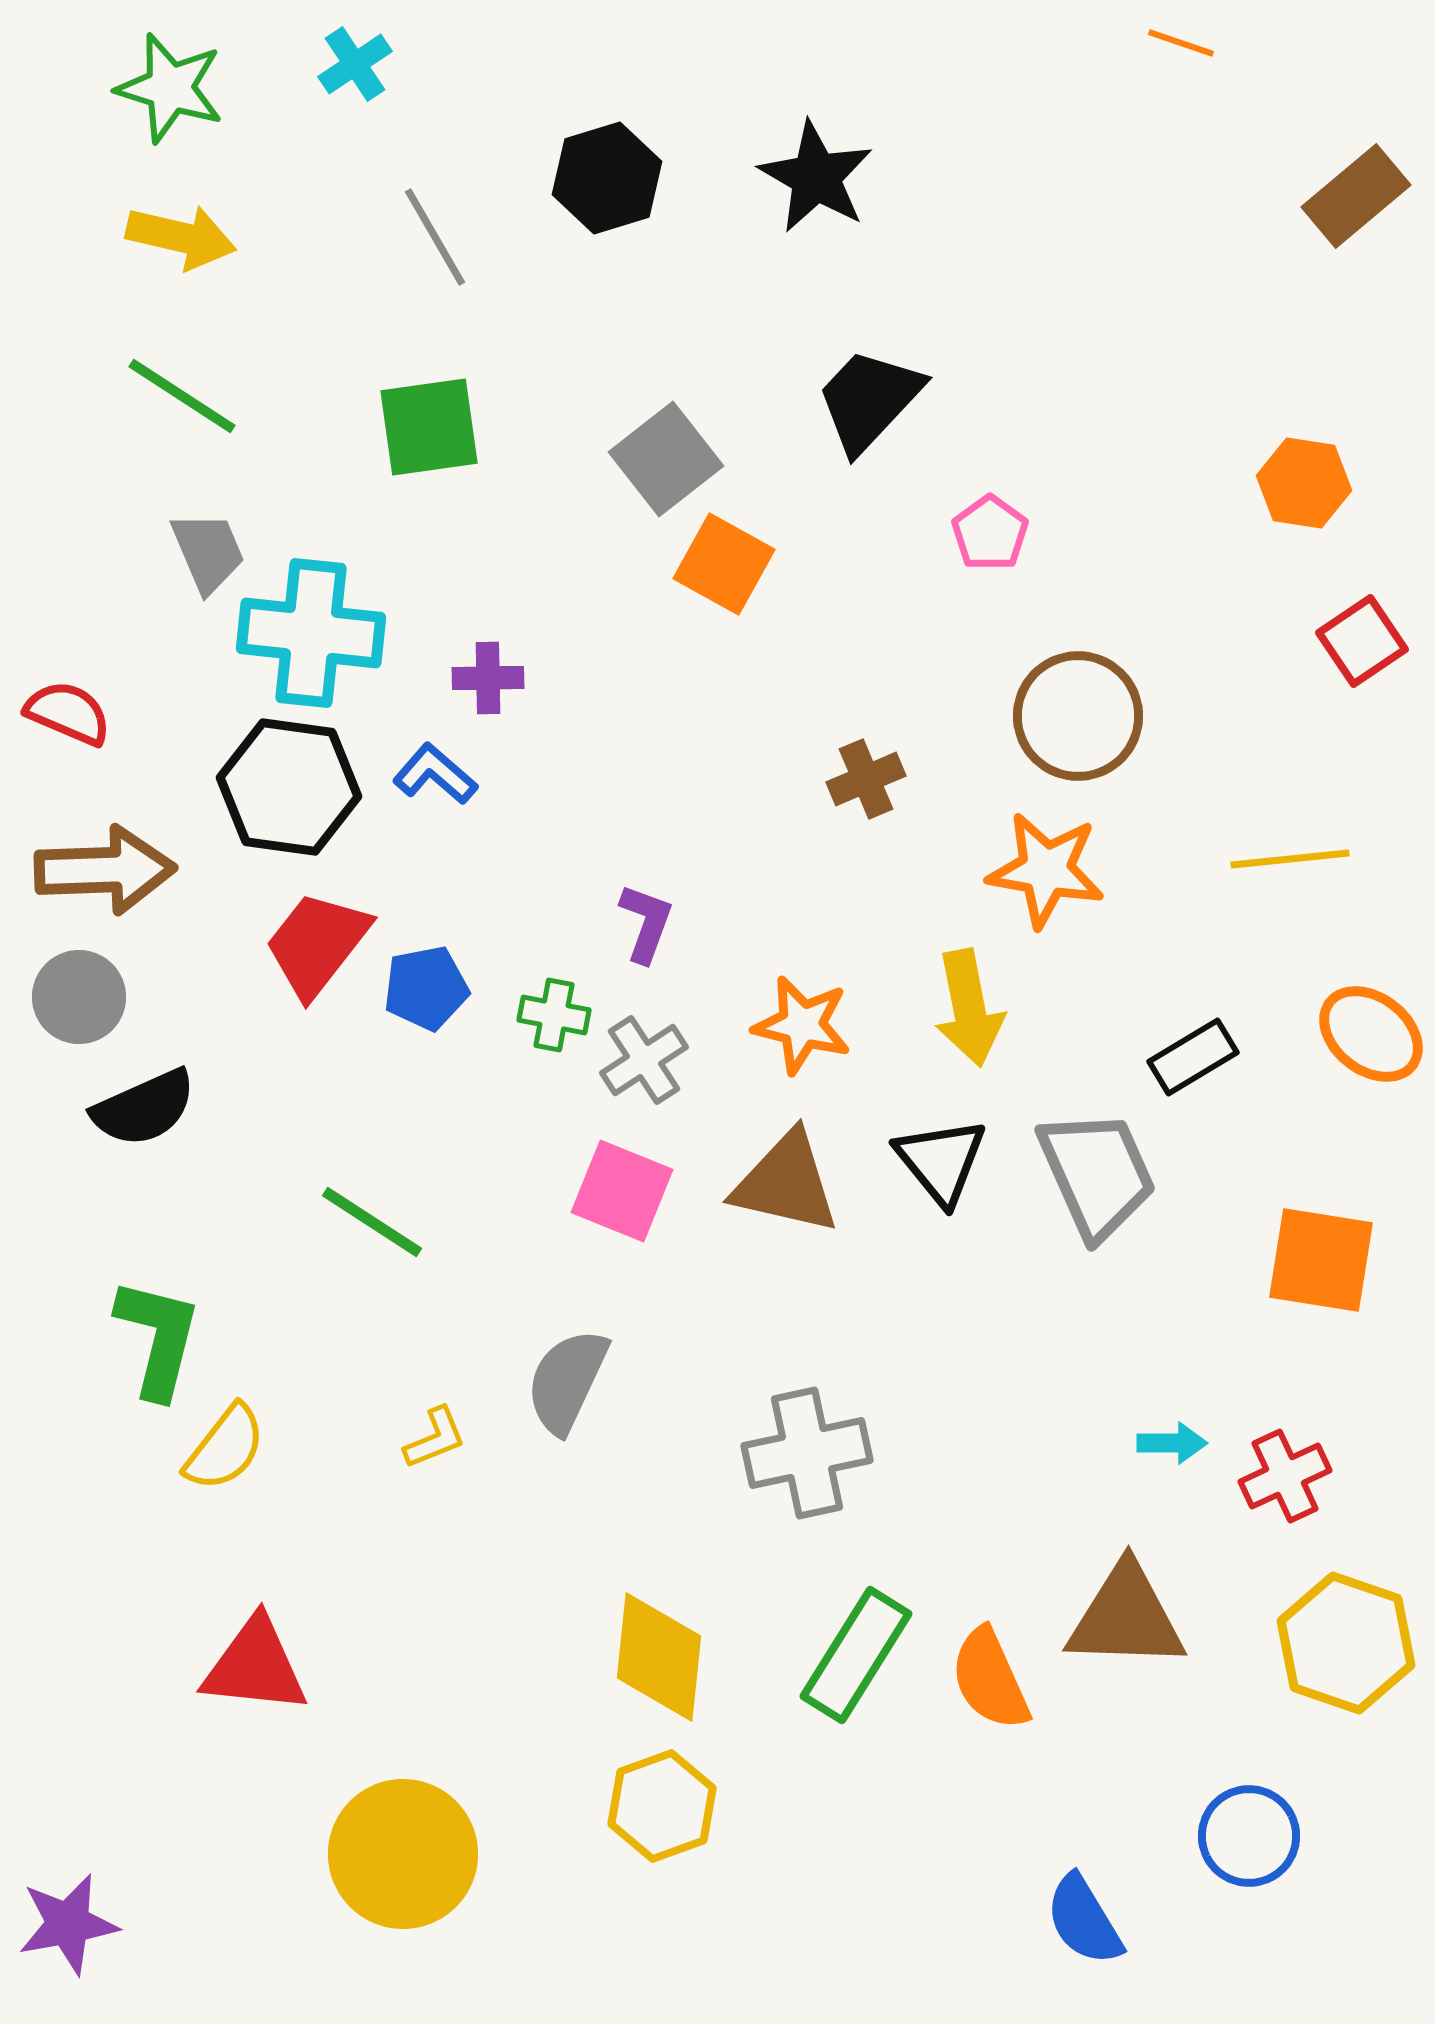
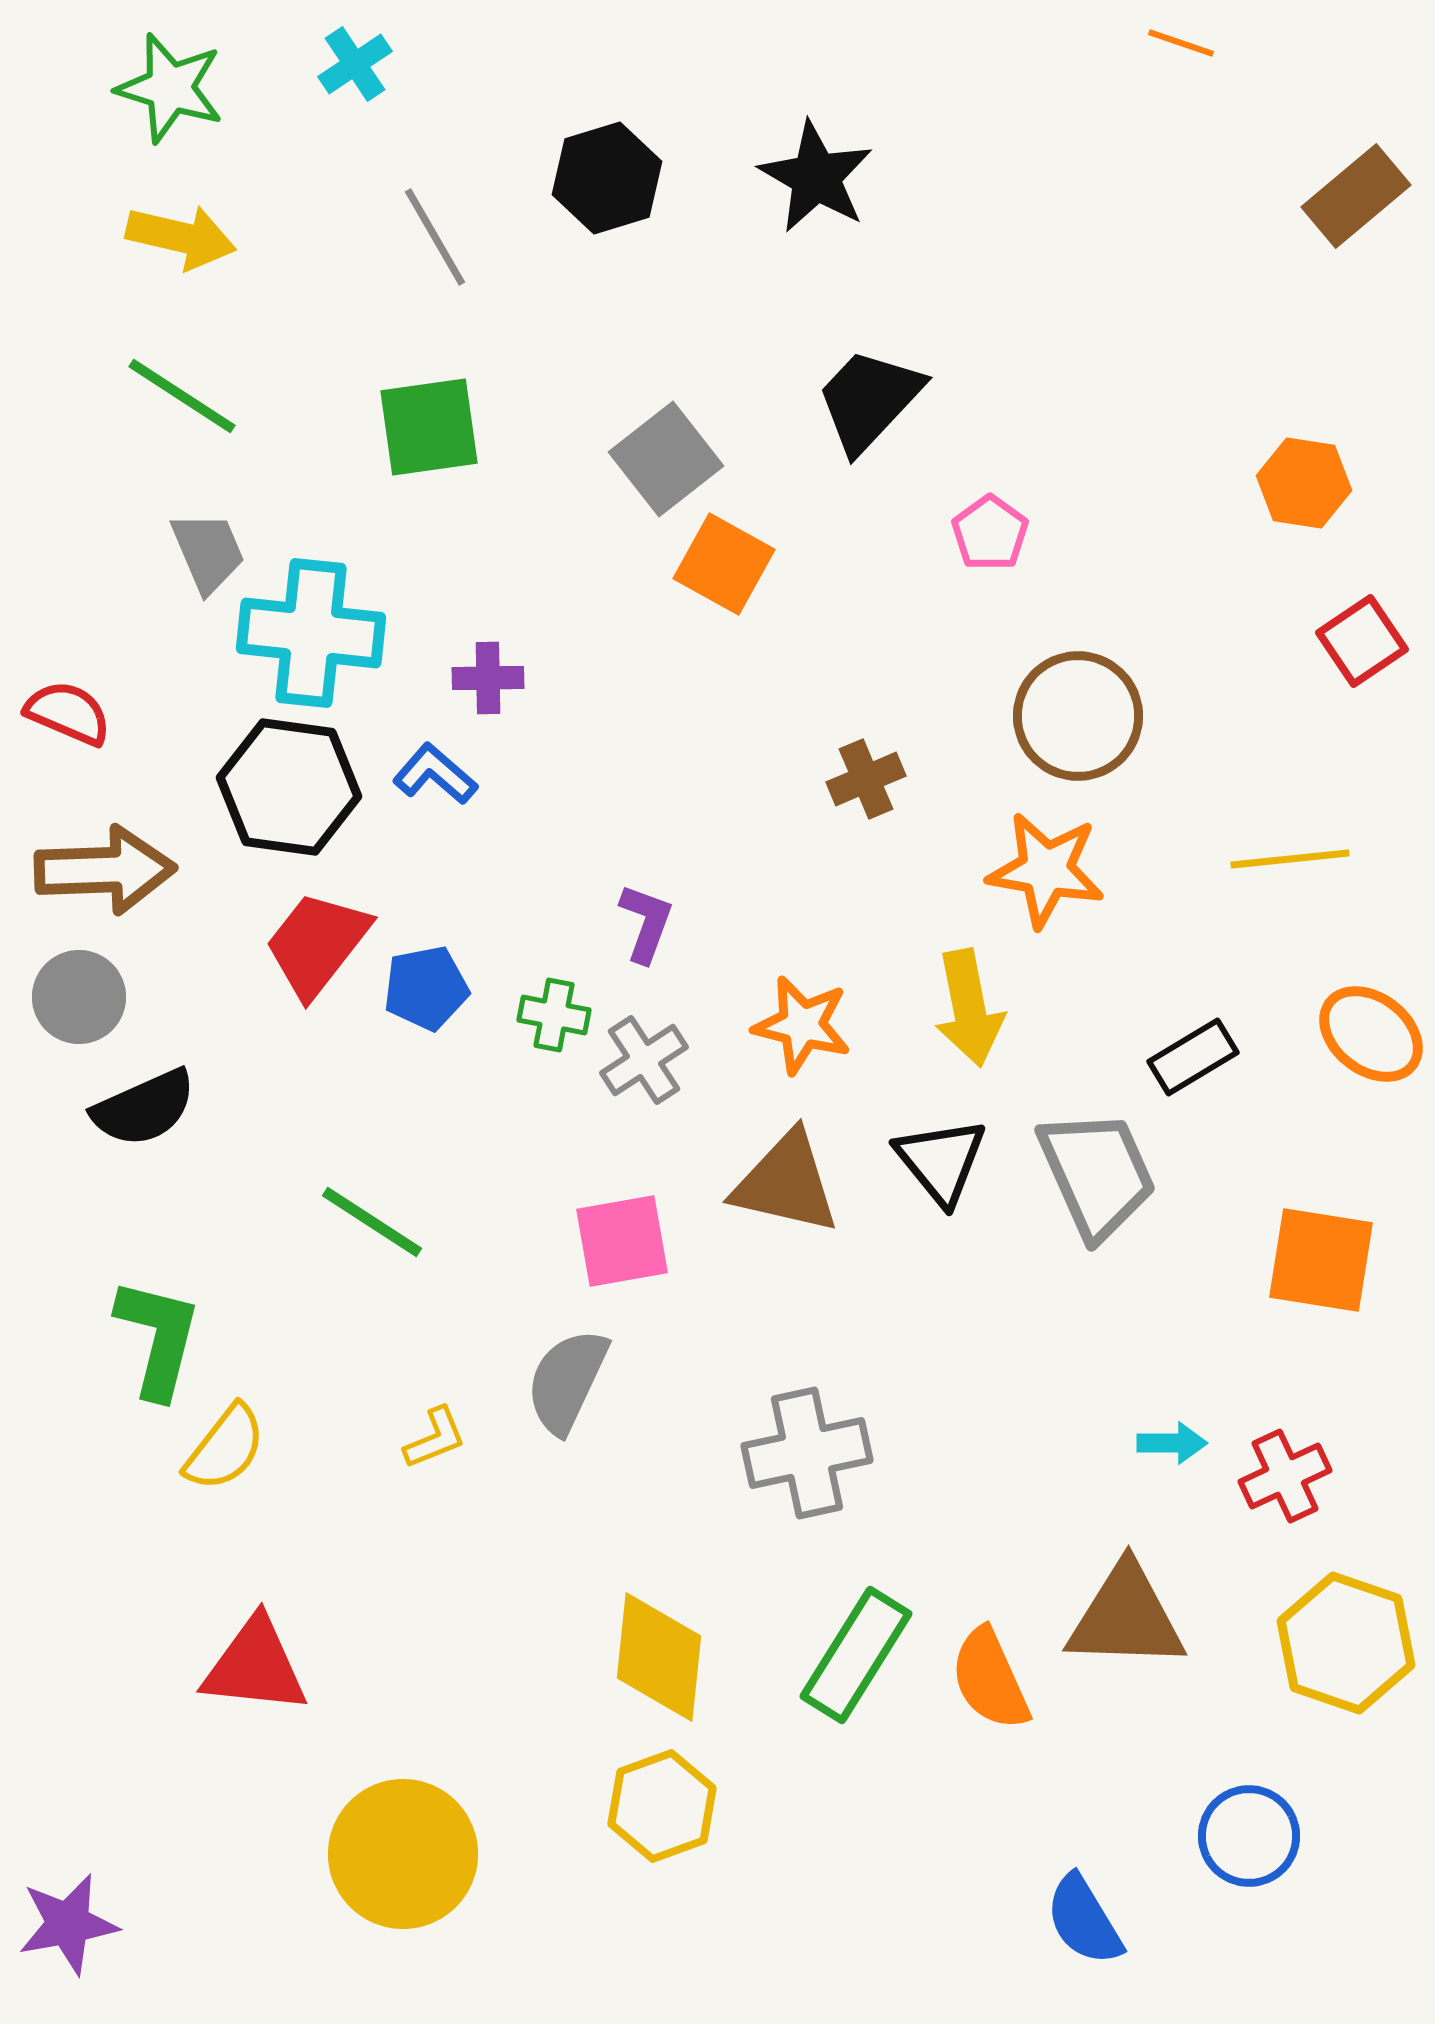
pink square at (622, 1191): moved 50 px down; rotated 32 degrees counterclockwise
